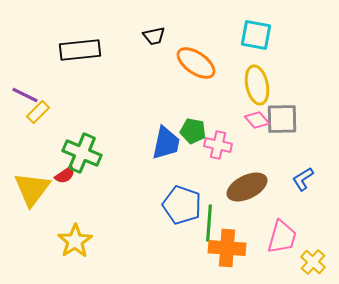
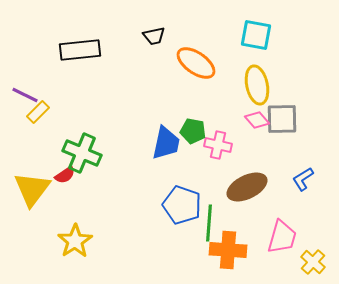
orange cross: moved 1 px right, 2 px down
